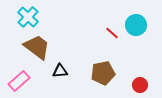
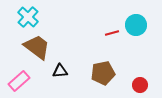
red line: rotated 56 degrees counterclockwise
